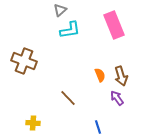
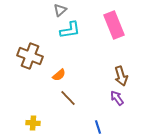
brown cross: moved 6 px right, 5 px up
orange semicircle: moved 41 px left; rotated 72 degrees clockwise
